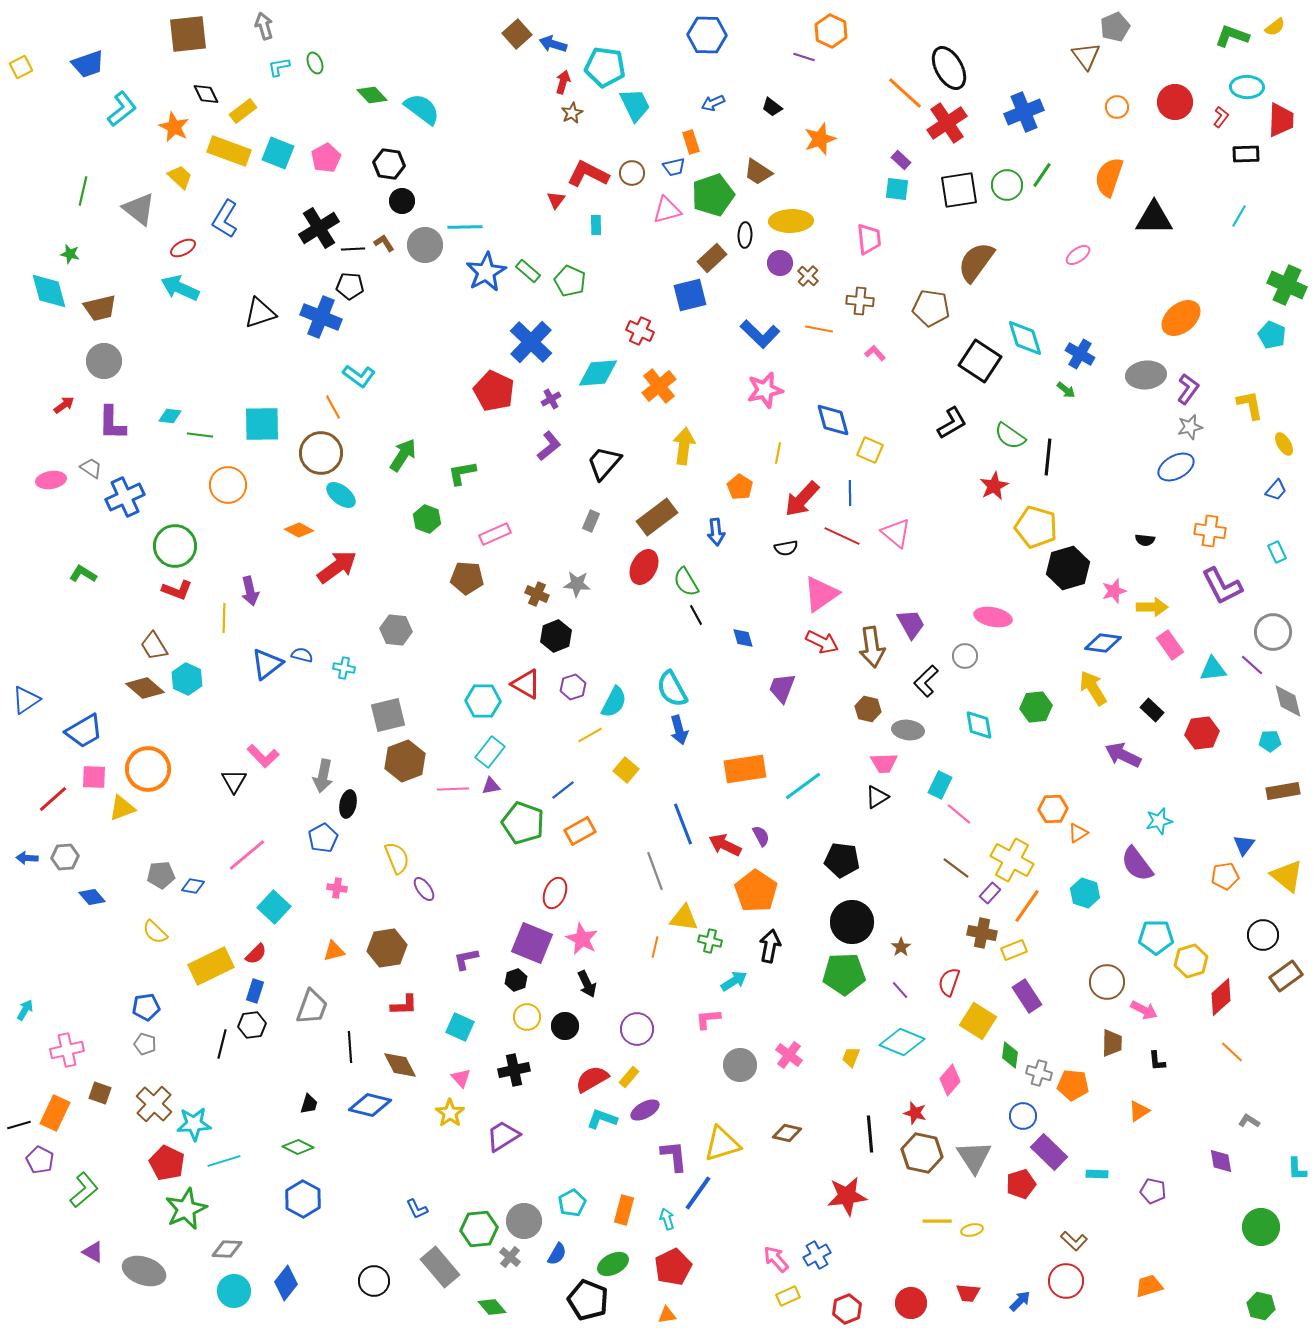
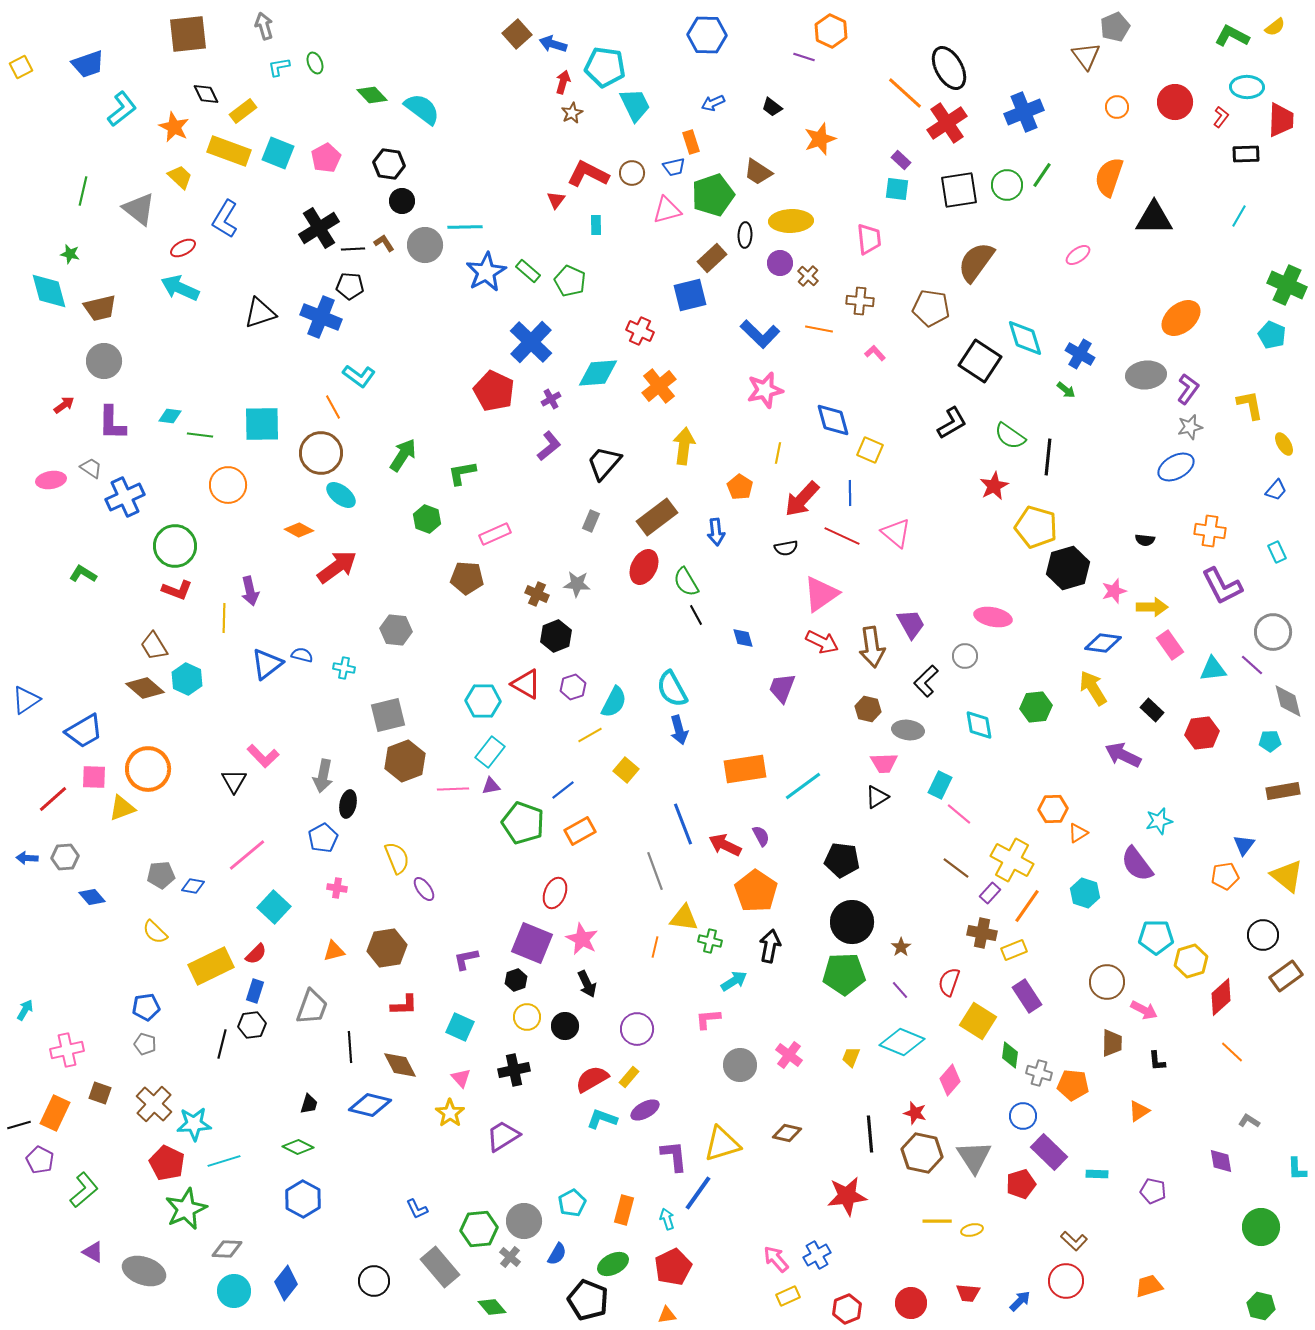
green L-shape at (1232, 36): rotated 8 degrees clockwise
